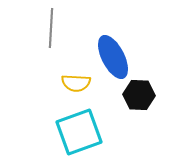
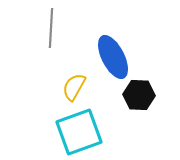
yellow semicircle: moved 2 px left, 4 px down; rotated 116 degrees clockwise
